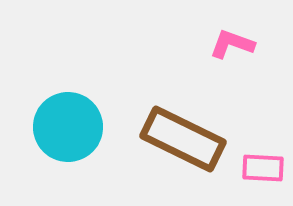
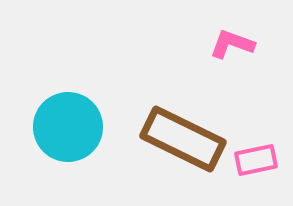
pink rectangle: moved 7 px left, 8 px up; rotated 15 degrees counterclockwise
